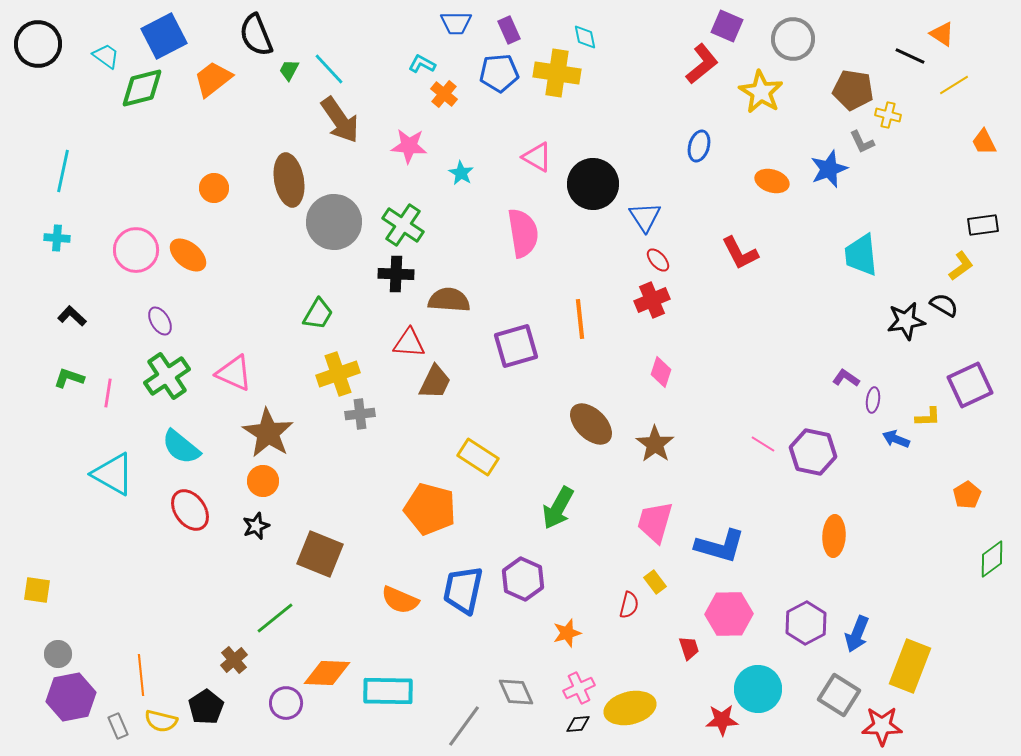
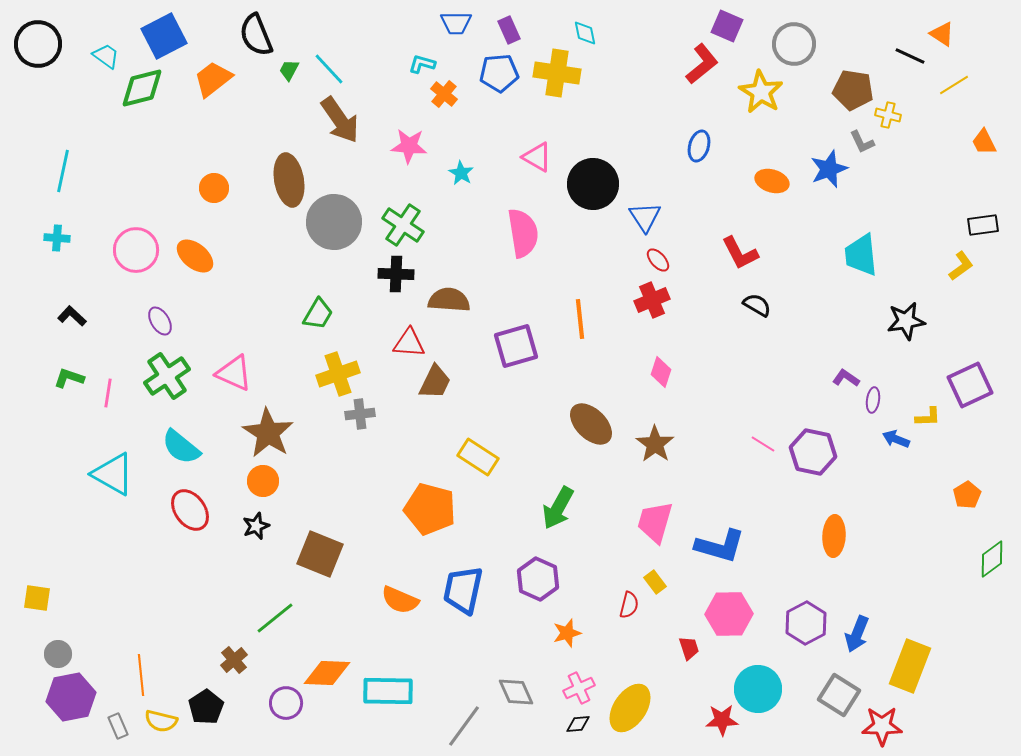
cyan diamond at (585, 37): moved 4 px up
gray circle at (793, 39): moved 1 px right, 5 px down
cyan L-shape at (422, 64): rotated 12 degrees counterclockwise
orange ellipse at (188, 255): moved 7 px right, 1 px down
black semicircle at (944, 305): moved 187 px left
purple hexagon at (523, 579): moved 15 px right
yellow square at (37, 590): moved 8 px down
yellow ellipse at (630, 708): rotated 42 degrees counterclockwise
